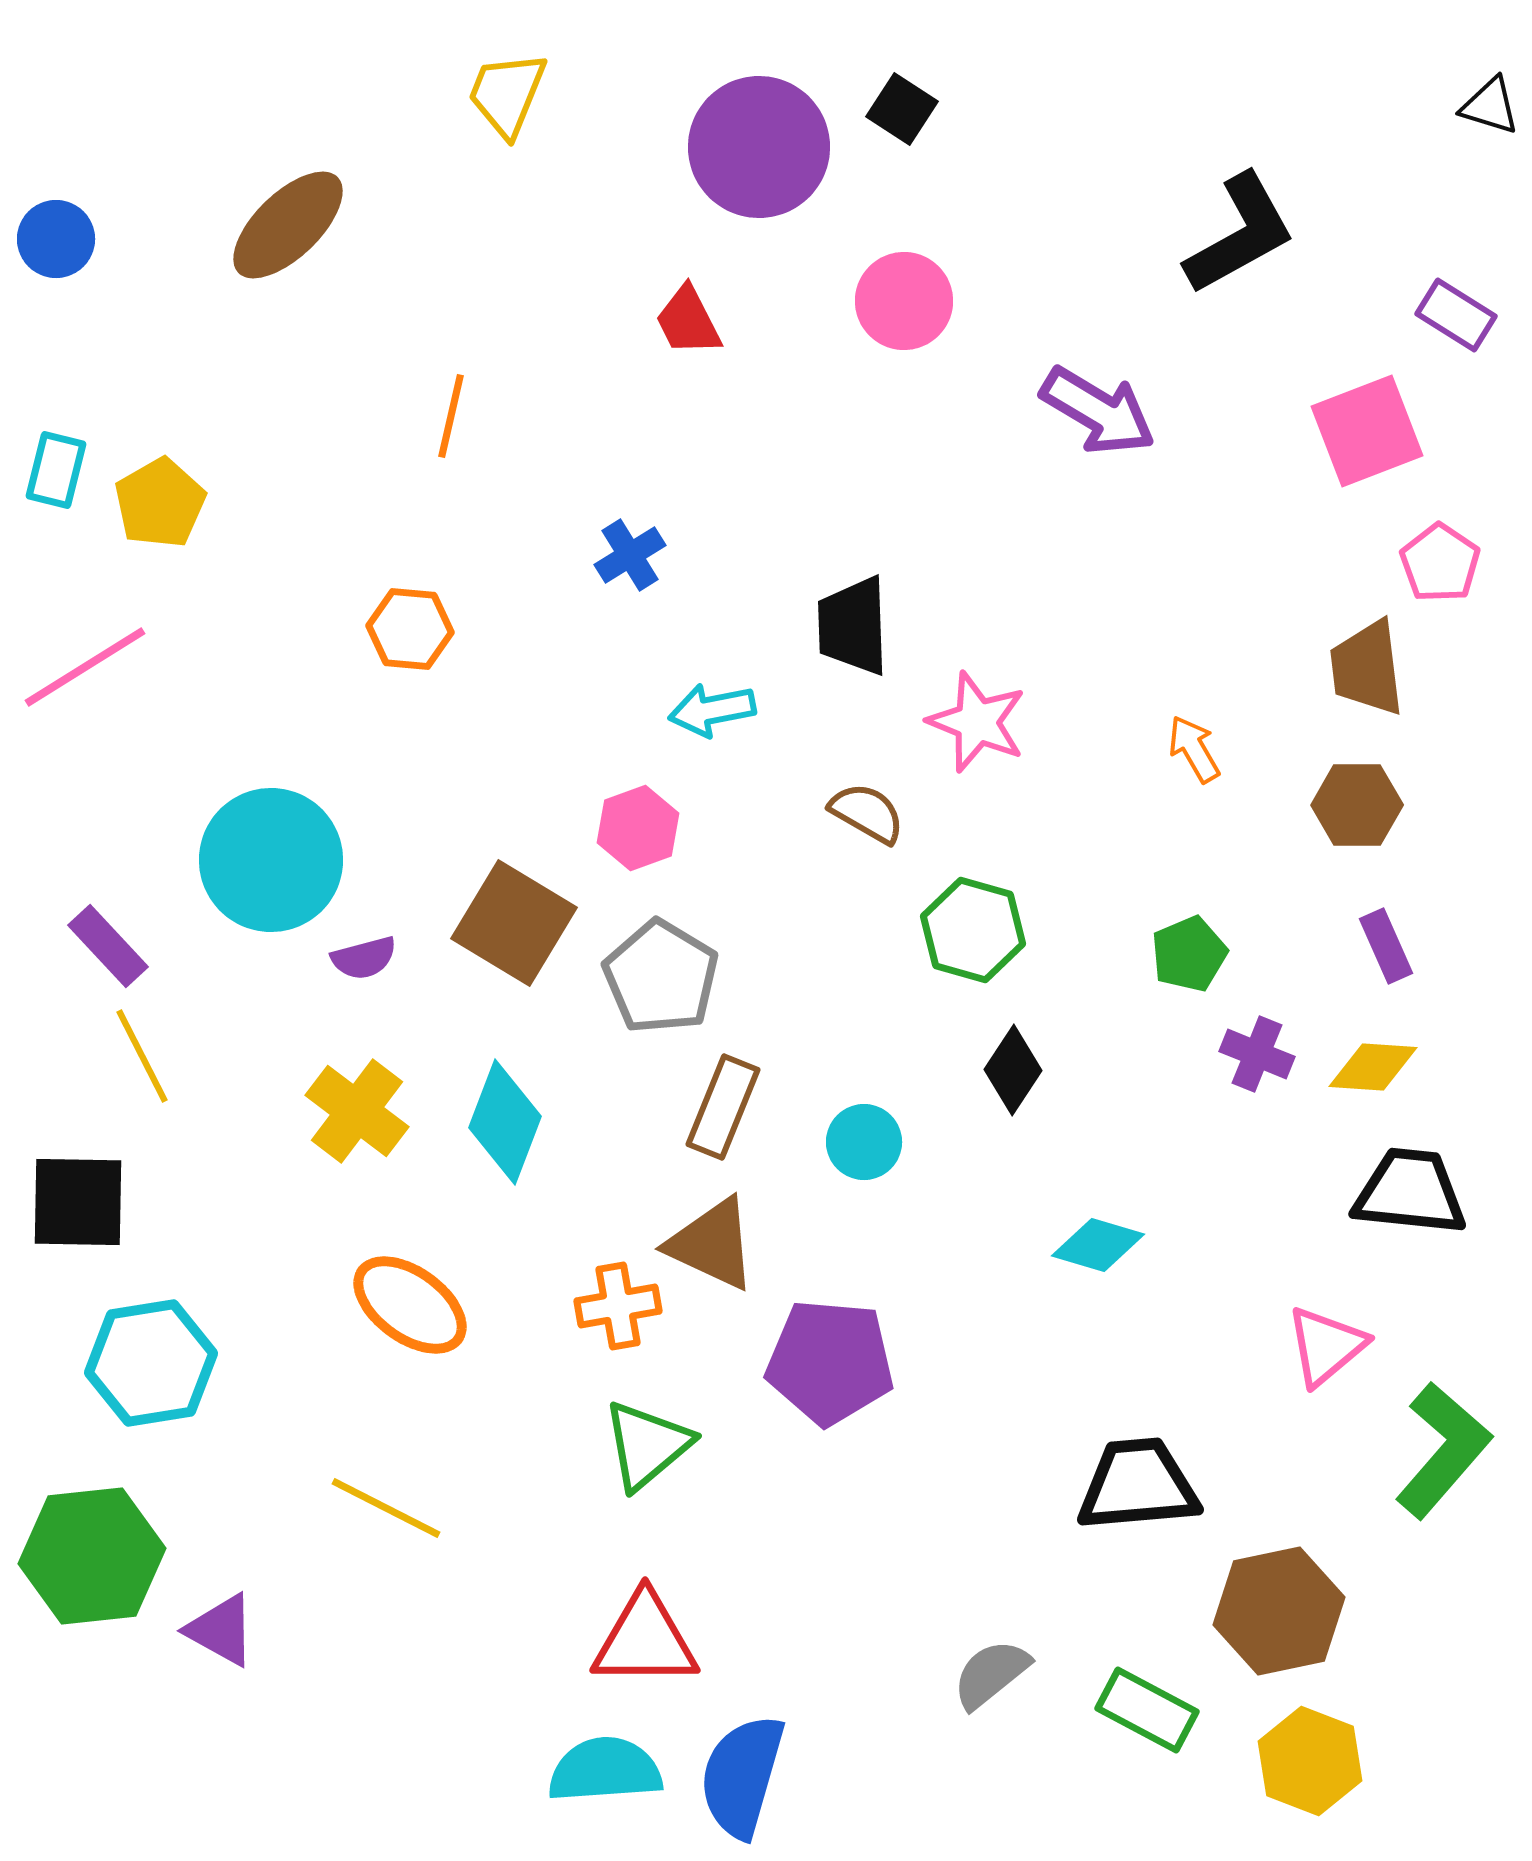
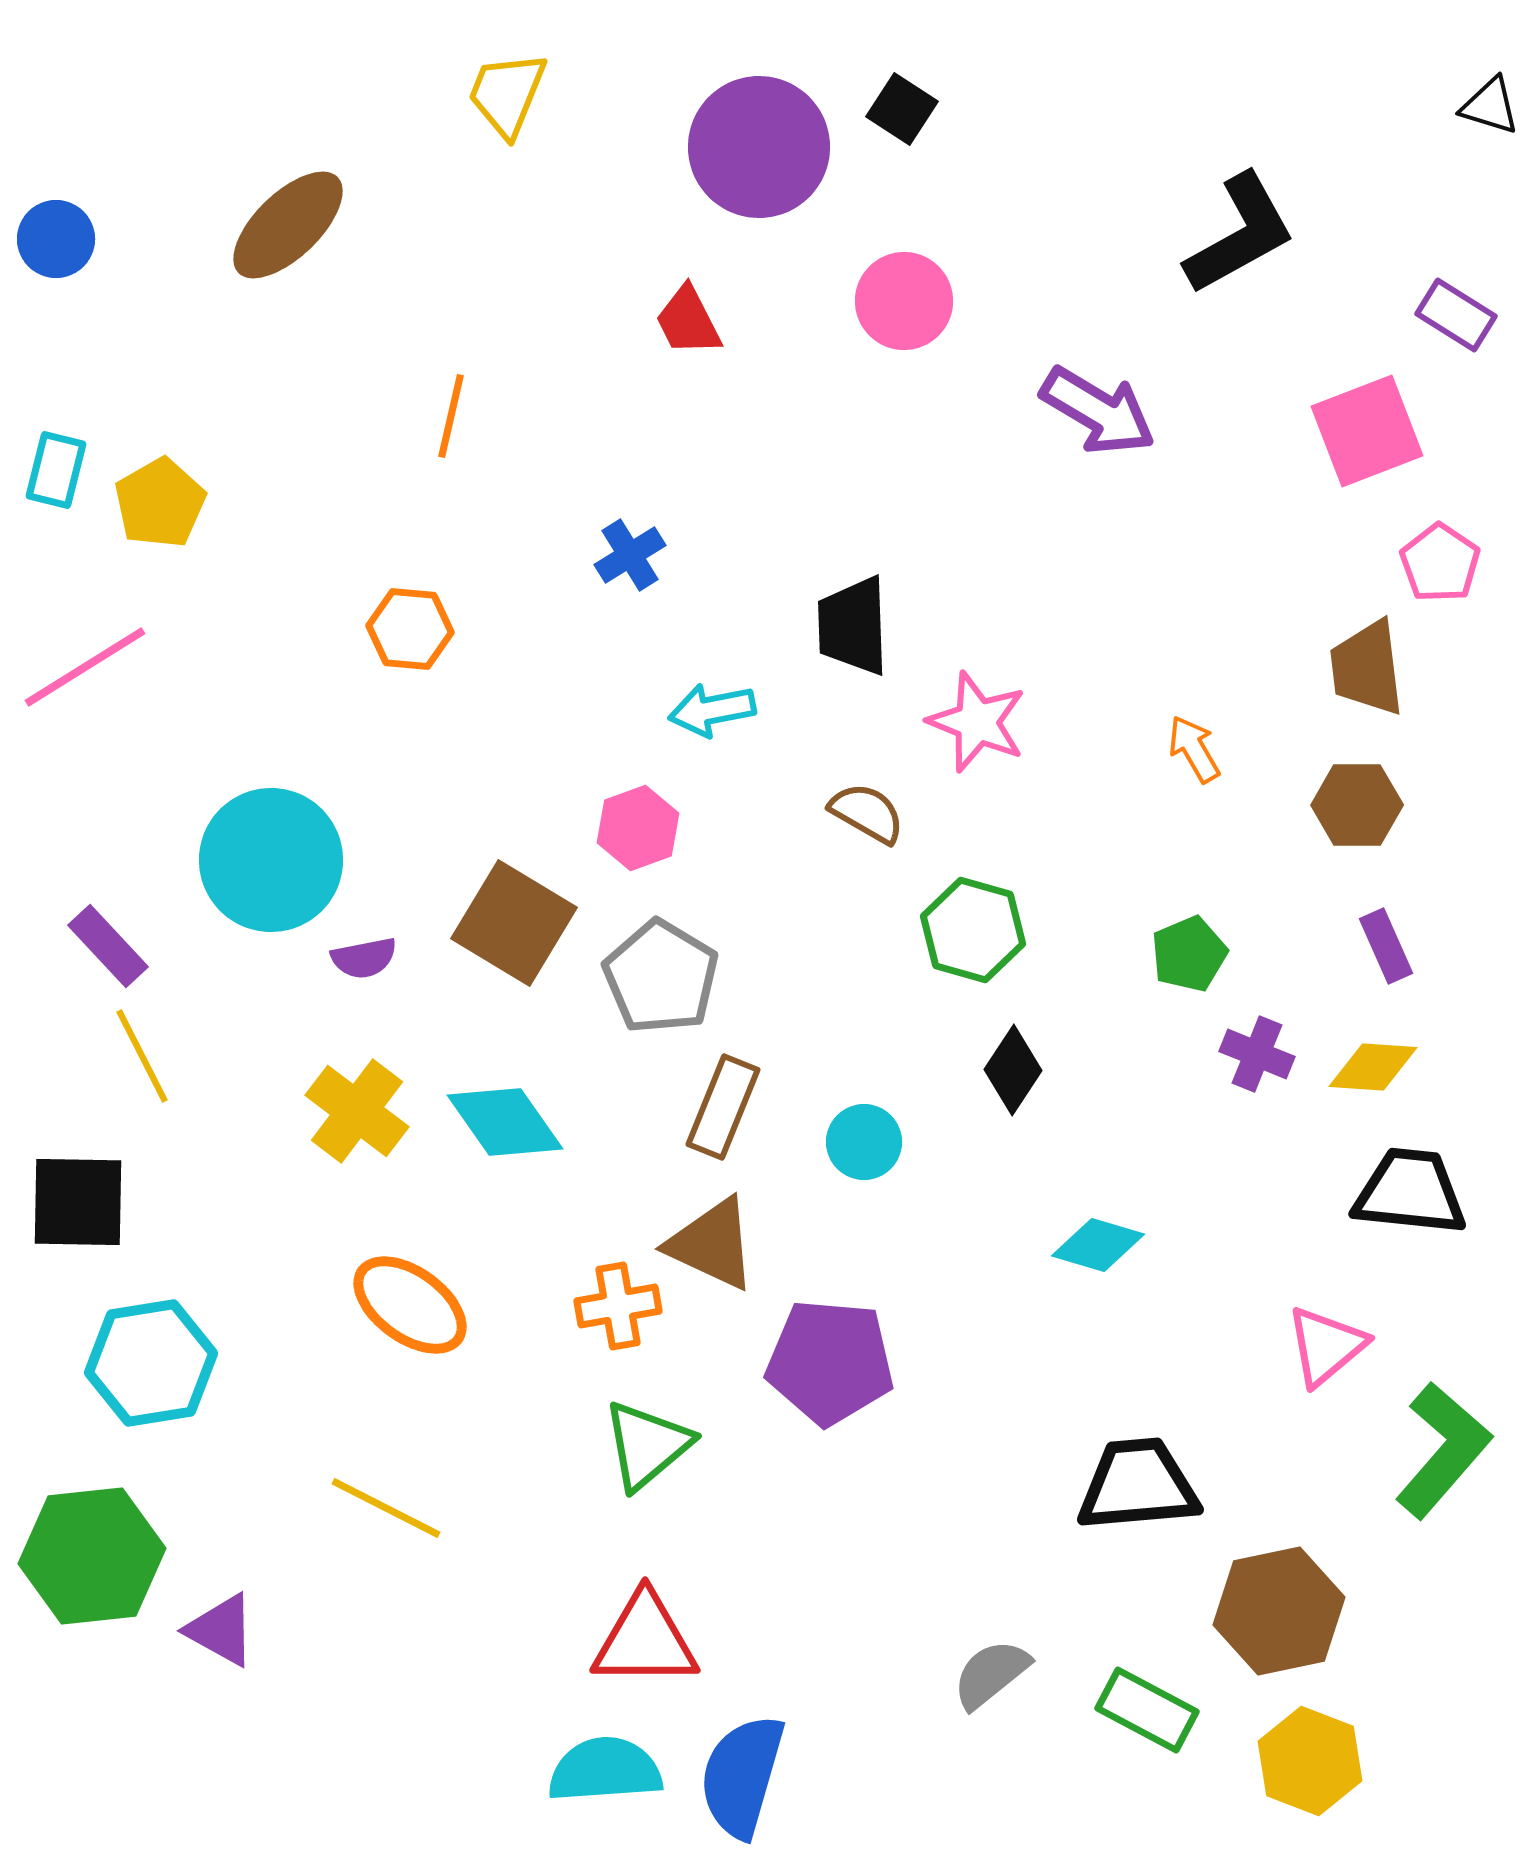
purple semicircle at (364, 958): rotated 4 degrees clockwise
cyan diamond at (505, 1122): rotated 56 degrees counterclockwise
